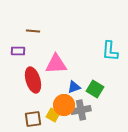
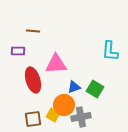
gray cross: moved 7 px down
